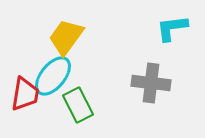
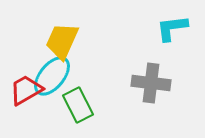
yellow trapezoid: moved 4 px left, 4 px down; rotated 12 degrees counterclockwise
cyan ellipse: moved 1 px left
red trapezoid: moved 1 px right, 4 px up; rotated 129 degrees counterclockwise
